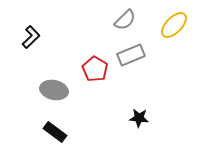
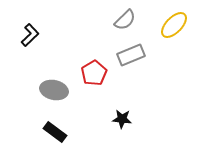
black L-shape: moved 1 px left, 2 px up
red pentagon: moved 1 px left, 4 px down; rotated 10 degrees clockwise
black star: moved 17 px left, 1 px down
